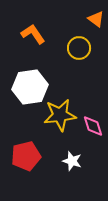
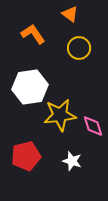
orange triangle: moved 26 px left, 5 px up
